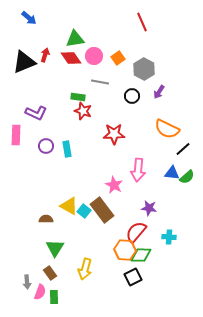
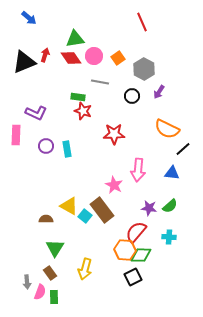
green semicircle at (187, 177): moved 17 px left, 29 px down
cyan square at (84, 211): moved 1 px right, 5 px down
